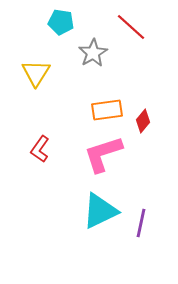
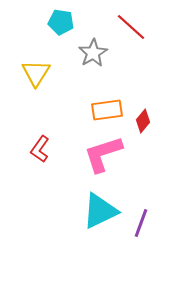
purple line: rotated 8 degrees clockwise
